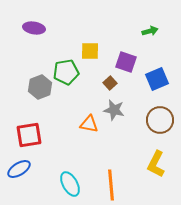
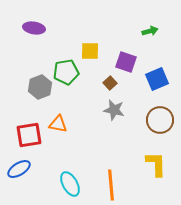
orange triangle: moved 31 px left
yellow L-shape: rotated 152 degrees clockwise
